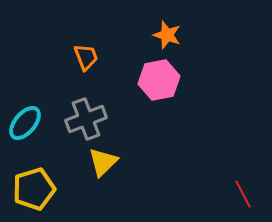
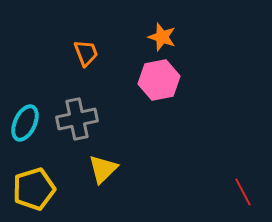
orange star: moved 5 px left, 2 px down
orange trapezoid: moved 4 px up
gray cross: moved 9 px left; rotated 9 degrees clockwise
cyan ellipse: rotated 15 degrees counterclockwise
yellow triangle: moved 7 px down
red line: moved 2 px up
